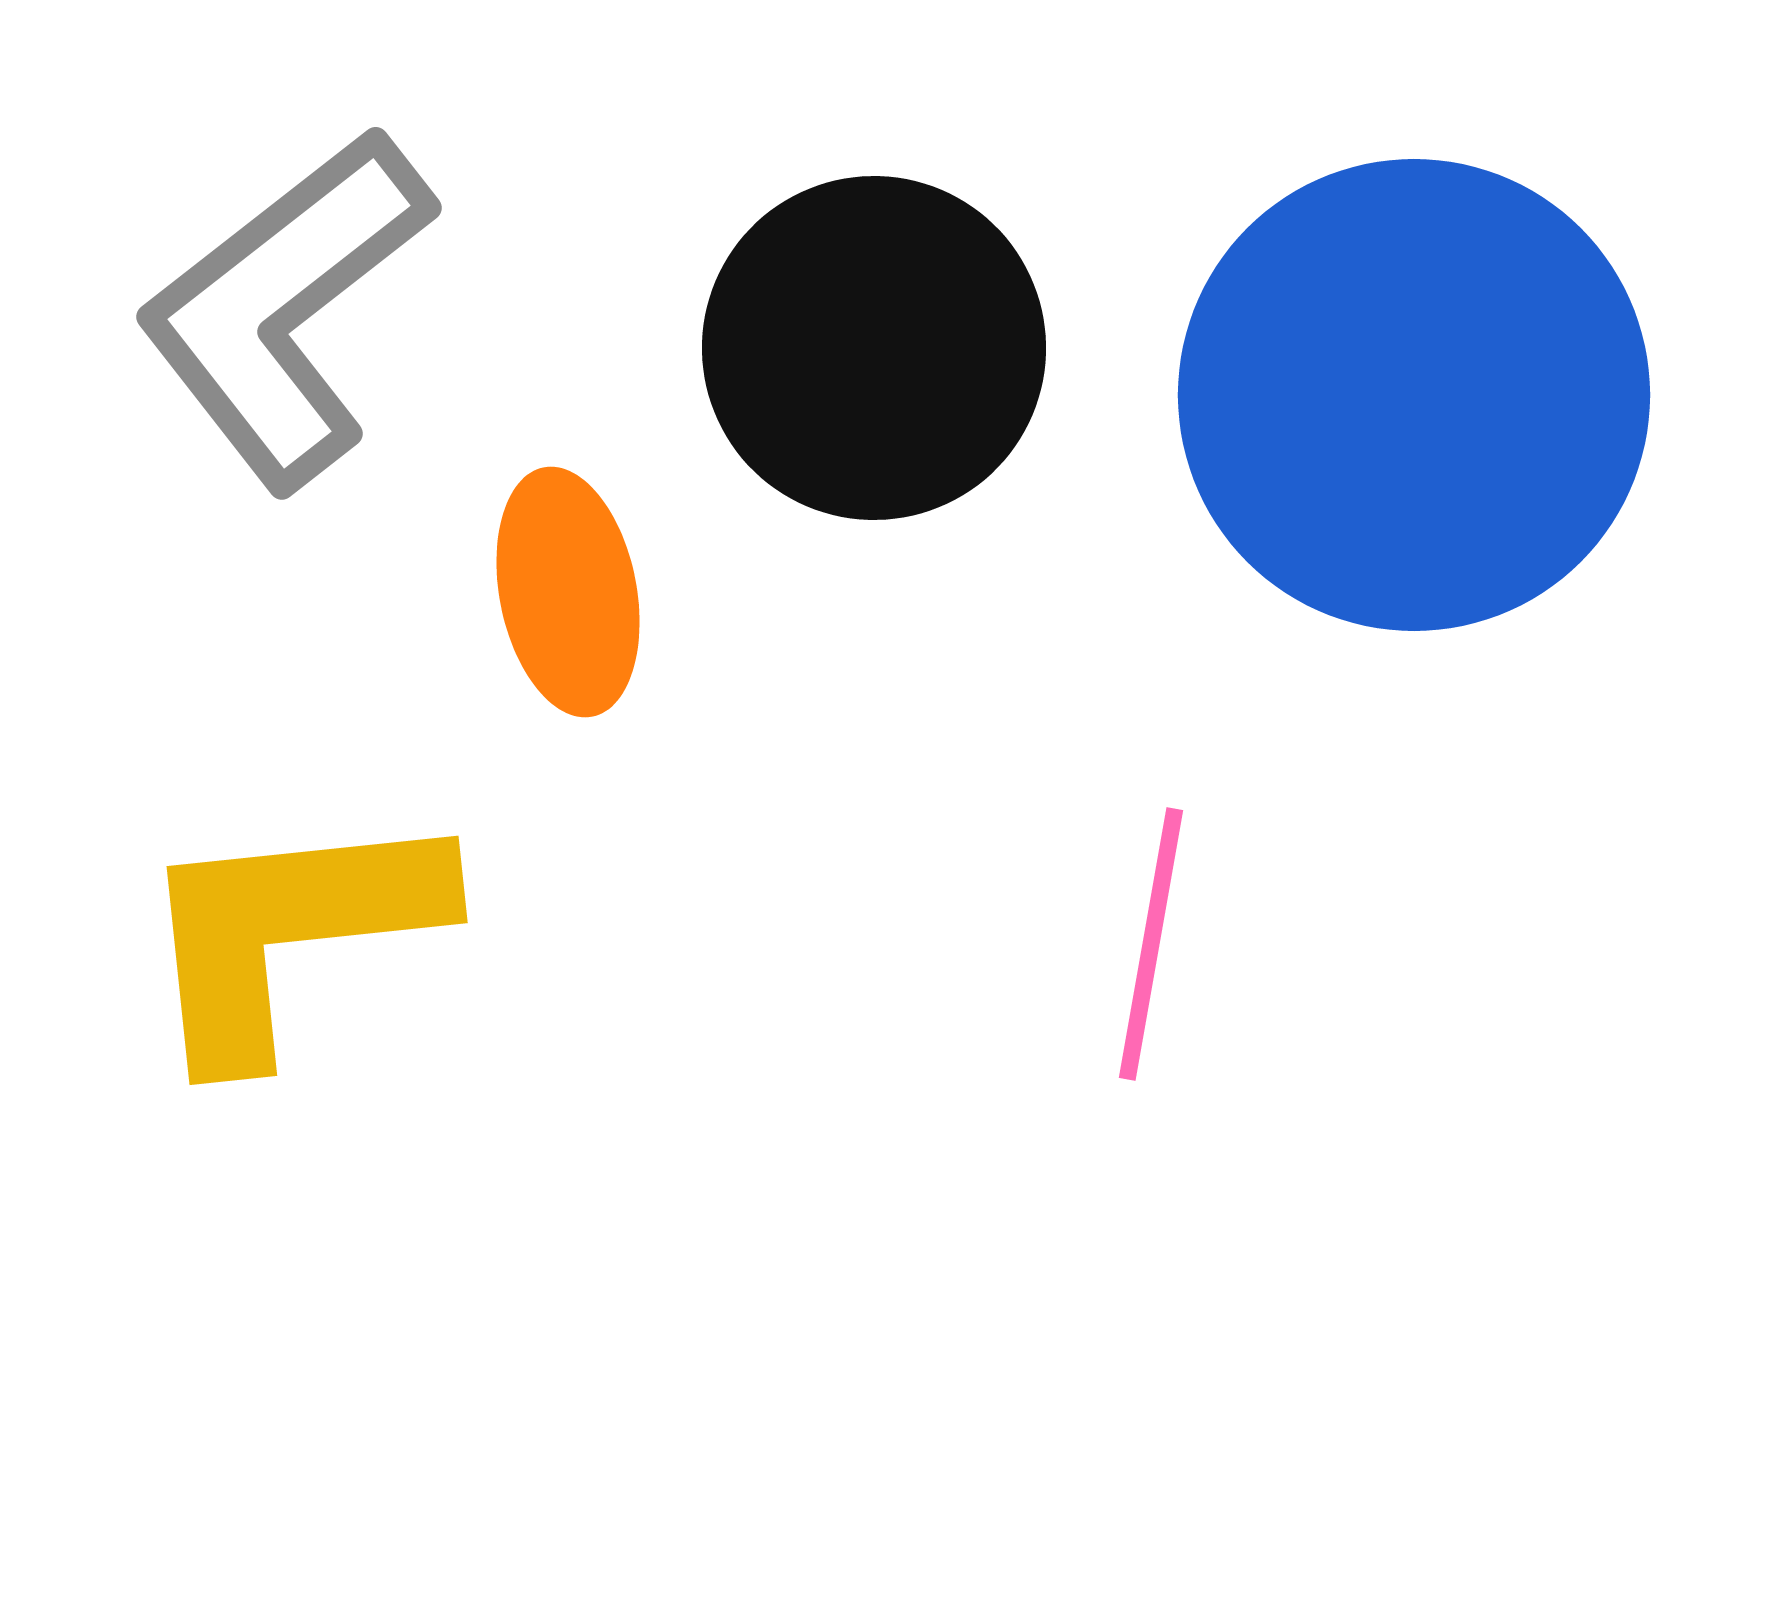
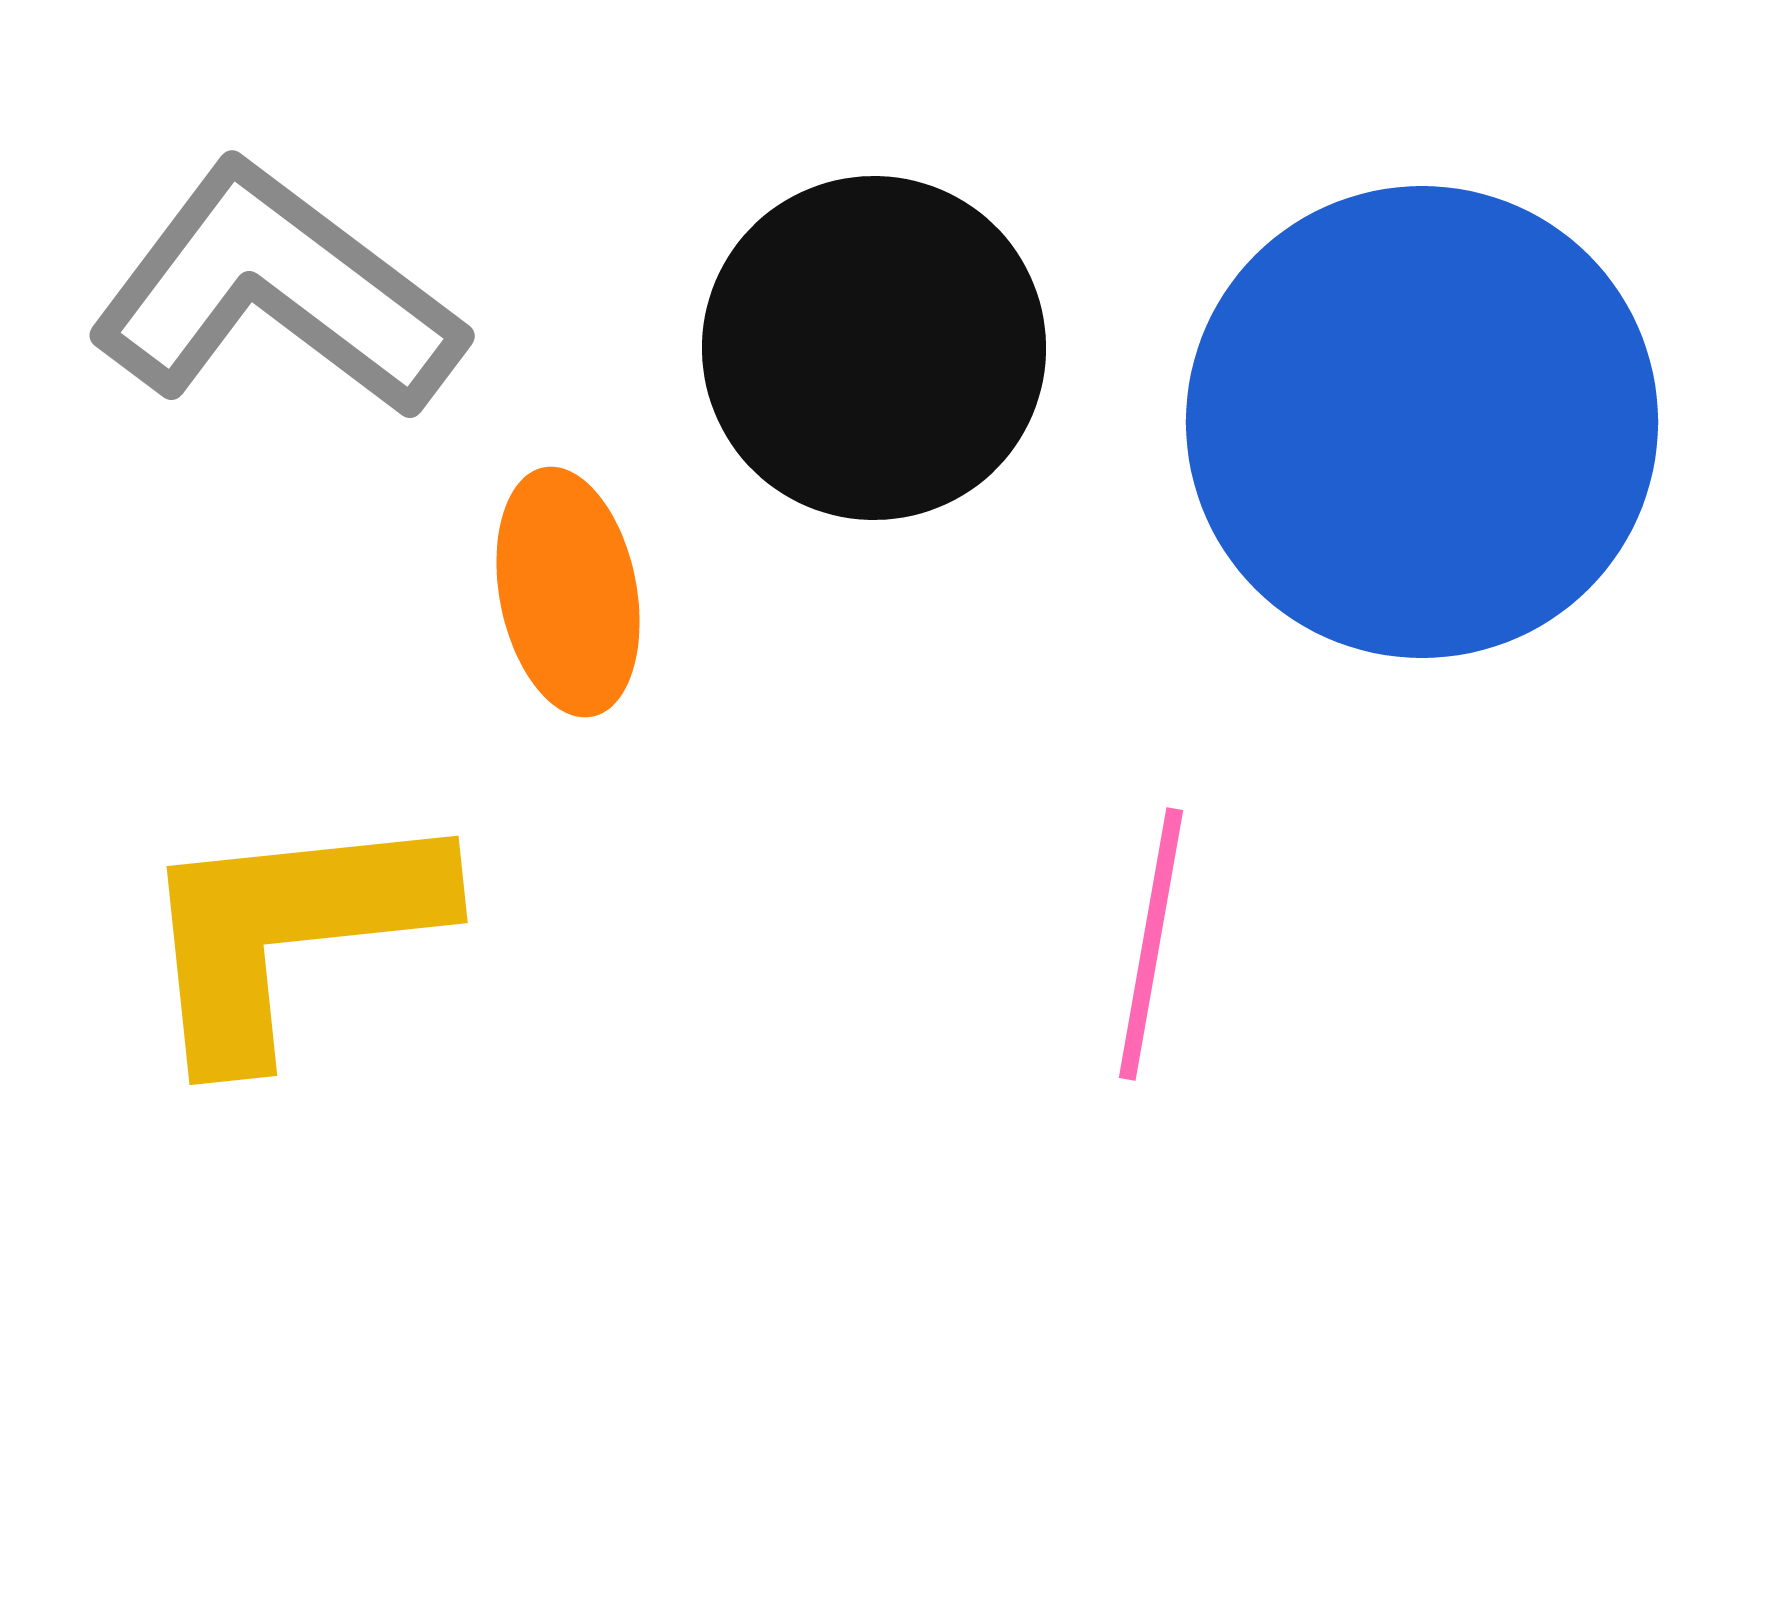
gray L-shape: moved 9 px left, 16 px up; rotated 75 degrees clockwise
blue circle: moved 8 px right, 27 px down
